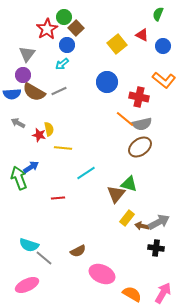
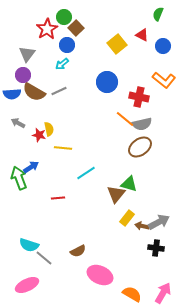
pink ellipse at (102, 274): moved 2 px left, 1 px down
